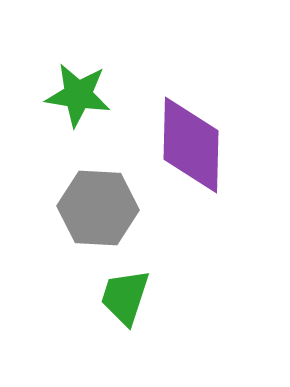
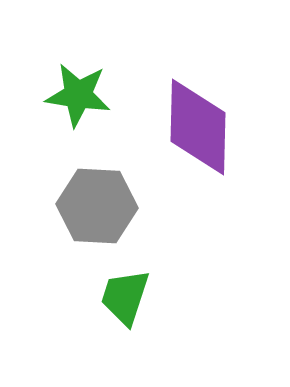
purple diamond: moved 7 px right, 18 px up
gray hexagon: moved 1 px left, 2 px up
